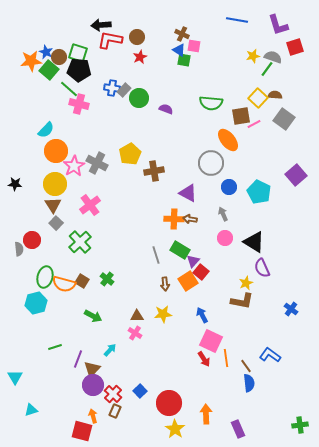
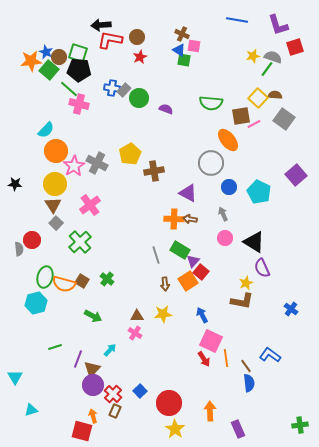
orange arrow at (206, 414): moved 4 px right, 3 px up
